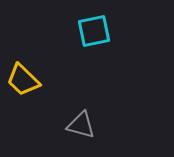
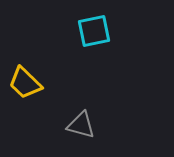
yellow trapezoid: moved 2 px right, 3 px down
